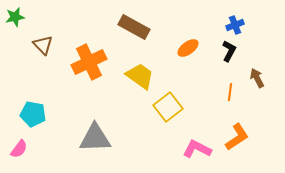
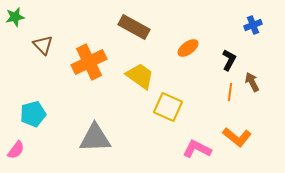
blue cross: moved 18 px right
black L-shape: moved 9 px down
brown arrow: moved 5 px left, 4 px down
yellow square: rotated 28 degrees counterclockwise
cyan pentagon: rotated 25 degrees counterclockwise
orange L-shape: rotated 72 degrees clockwise
pink semicircle: moved 3 px left, 1 px down
